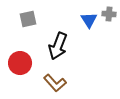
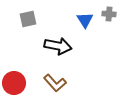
blue triangle: moved 4 px left
black arrow: rotated 100 degrees counterclockwise
red circle: moved 6 px left, 20 px down
